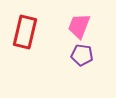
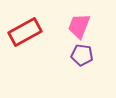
red rectangle: rotated 48 degrees clockwise
